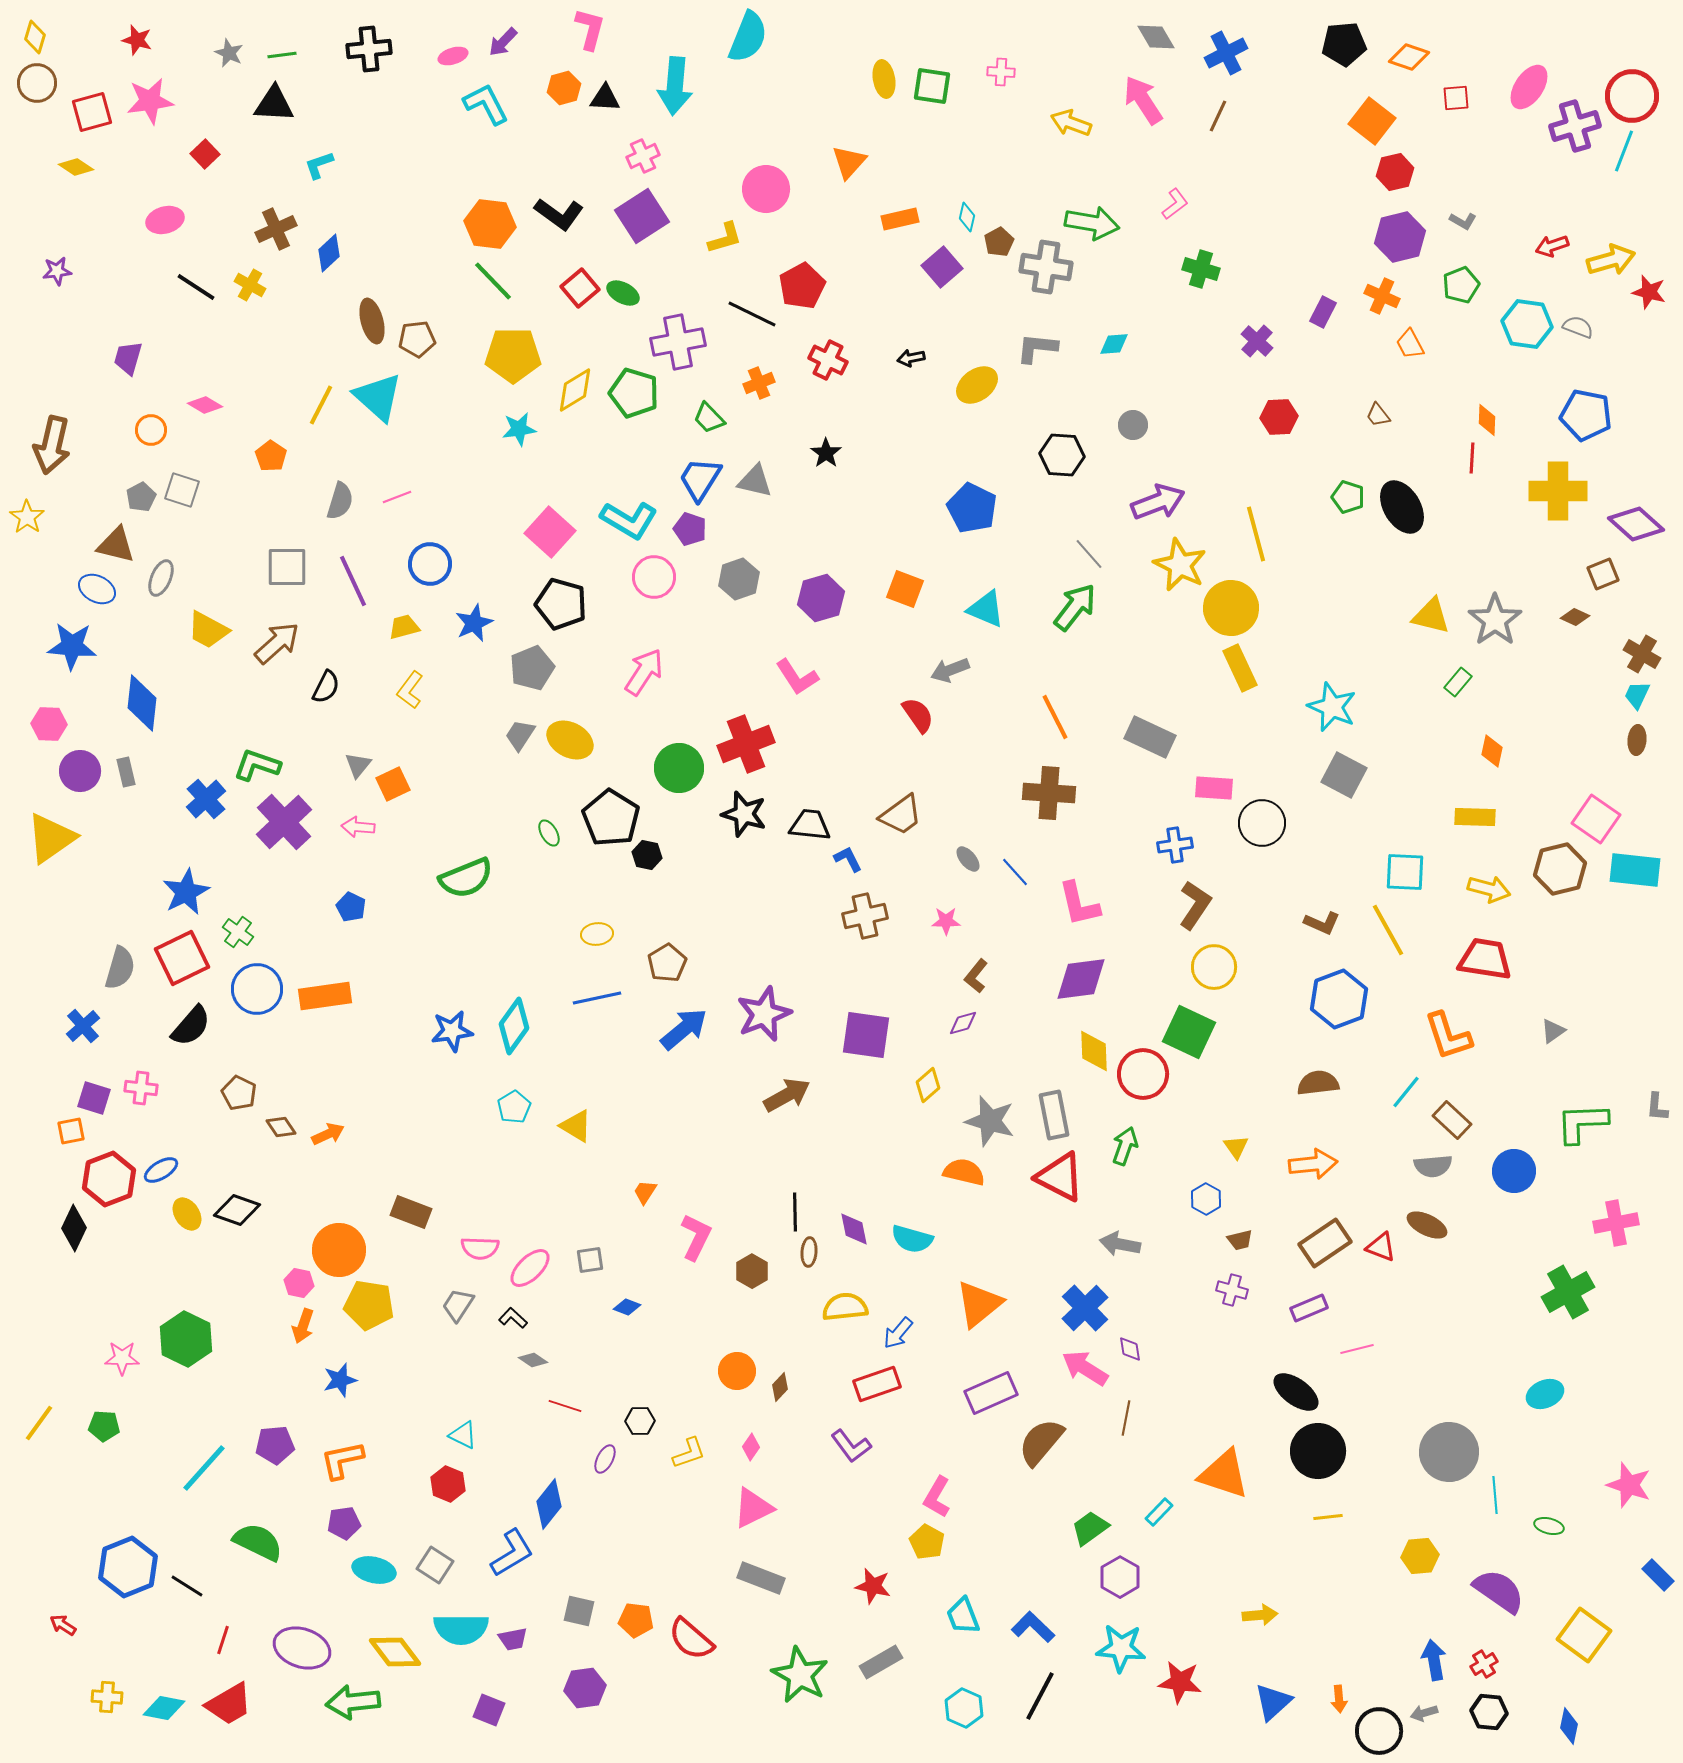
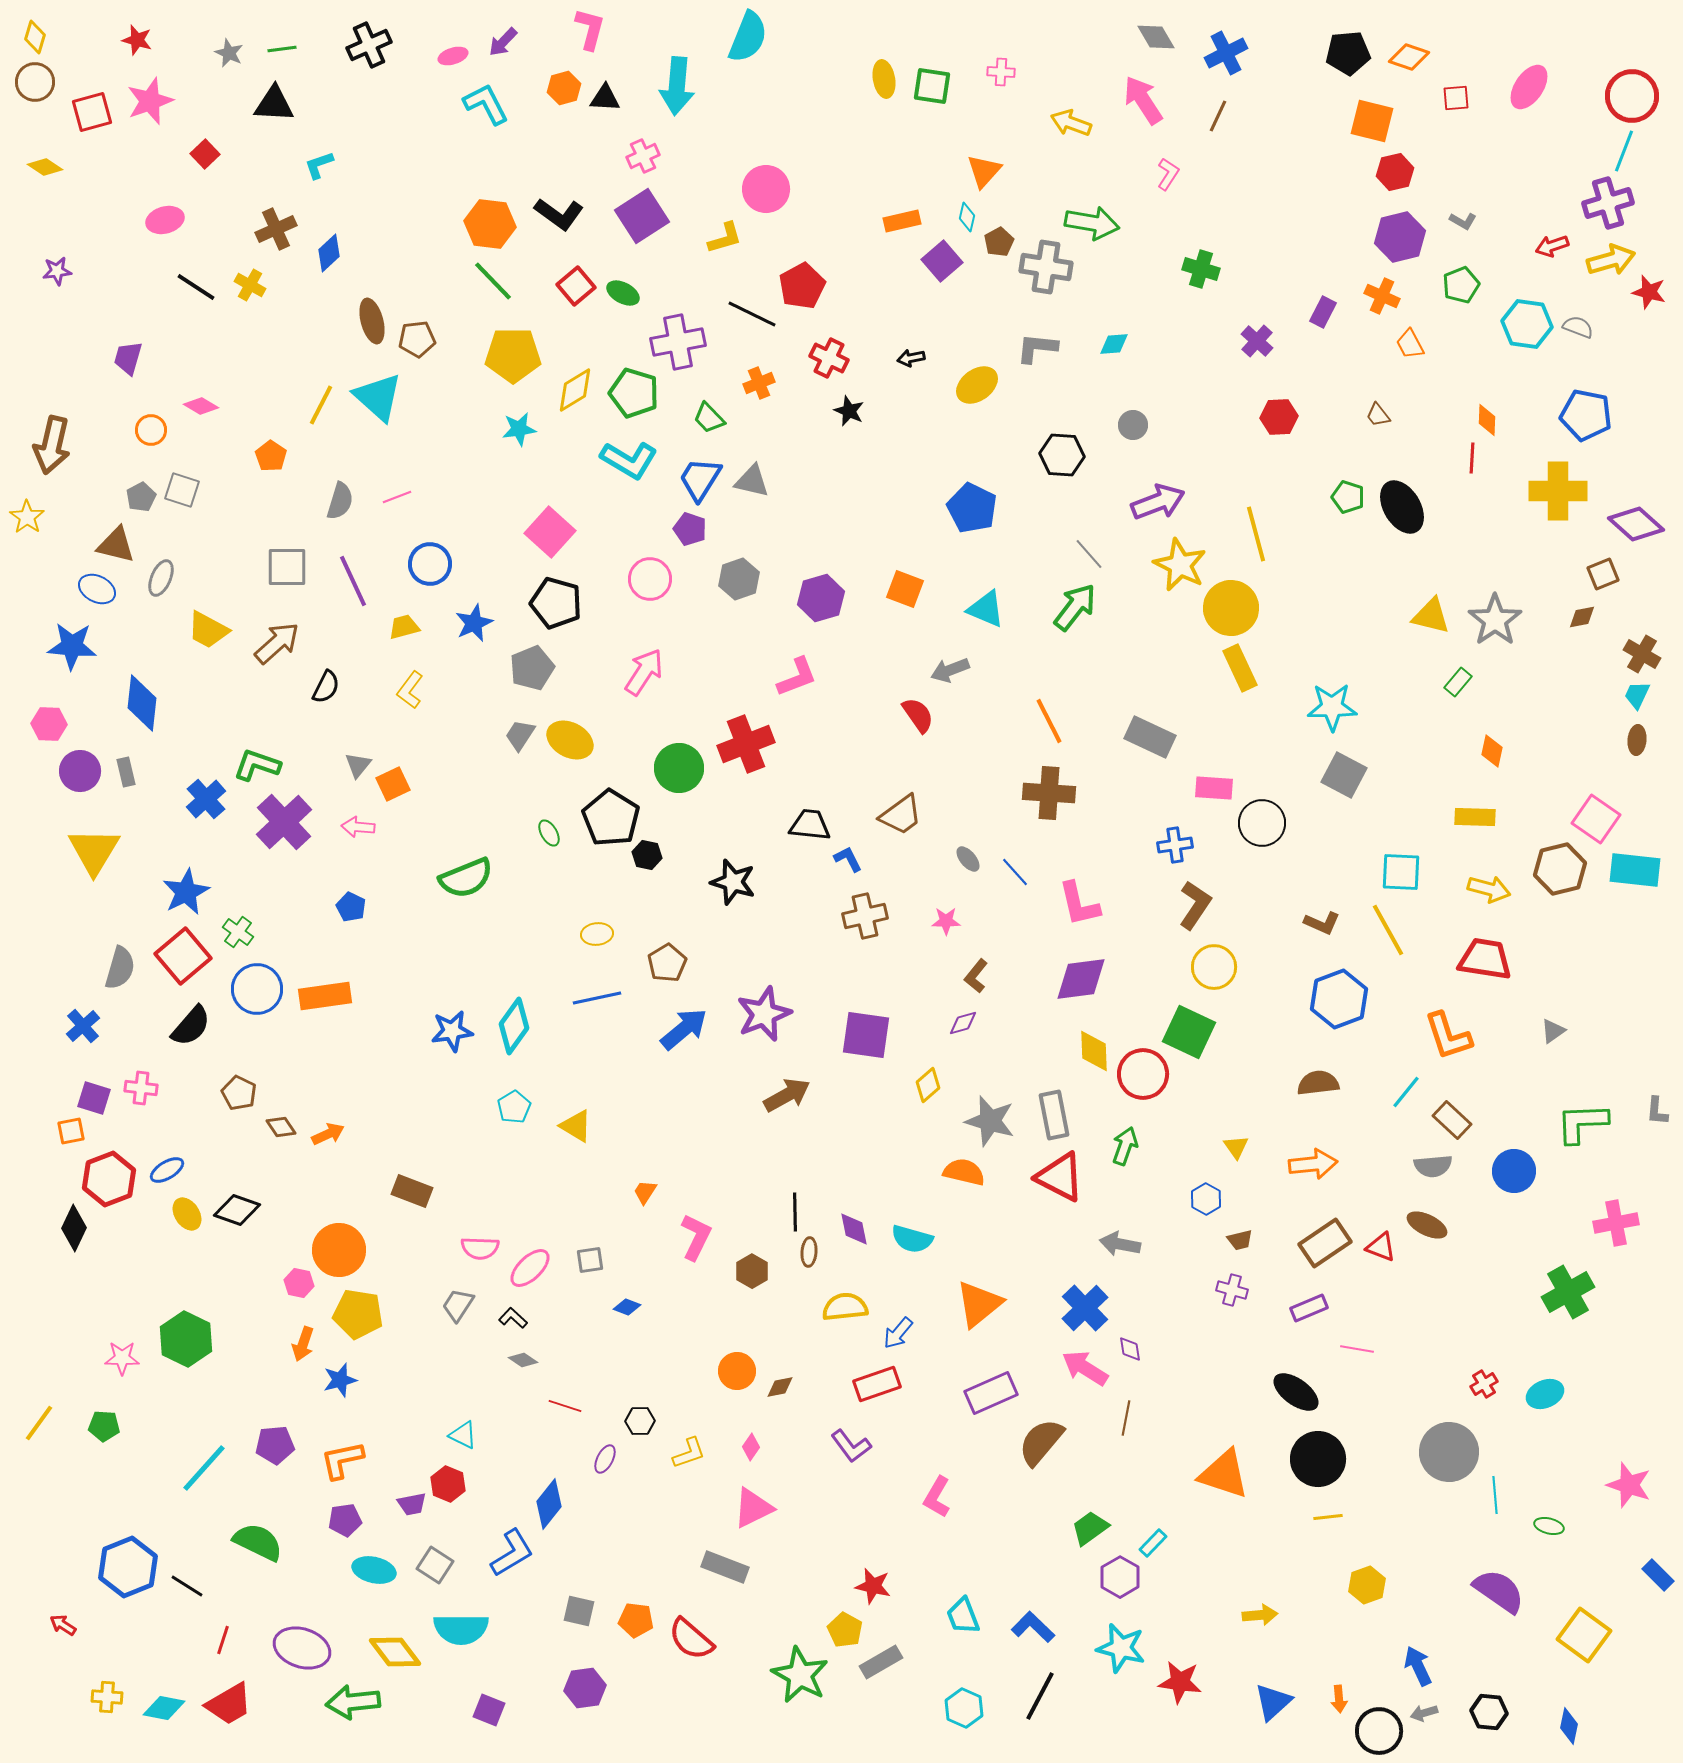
black pentagon at (1344, 44): moved 4 px right, 9 px down
black cross at (369, 49): moved 4 px up; rotated 18 degrees counterclockwise
green line at (282, 55): moved 6 px up
brown circle at (37, 83): moved 2 px left, 1 px up
cyan arrow at (675, 86): moved 2 px right
pink star at (150, 101): rotated 12 degrees counterclockwise
orange square at (1372, 121): rotated 24 degrees counterclockwise
purple cross at (1575, 126): moved 33 px right, 77 px down
orange triangle at (849, 162): moved 135 px right, 9 px down
yellow diamond at (76, 167): moved 31 px left
pink L-shape at (1175, 204): moved 7 px left, 30 px up; rotated 20 degrees counterclockwise
orange rectangle at (900, 219): moved 2 px right, 2 px down
purple square at (942, 267): moved 6 px up
red square at (580, 288): moved 4 px left, 2 px up
red cross at (828, 360): moved 1 px right, 2 px up
pink diamond at (205, 405): moved 4 px left, 1 px down
black star at (826, 453): moved 23 px right, 42 px up; rotated 12 degrees counterclockwise
gray triangle at (755, 481): moved 3 px left
cyan L-shape at (629, 520): moved 60 px up
pink circle at (654, 577): moved 4 px left, 2 px down
black pentagon at (561, 604): moved 5 px left, 1 px up
brown diamond at (1575, 617): moved 7 px right; rotated 36 degrees counterclockwise
pink L-shape at (797, 677): rotated 78 degrees counterclockwise
cyan star at (1332, 707): rotated 24 degrees counterclockwise
orange line at (1055, 717): moved 6 px left, 4 px down
black star at (744, 814): moved 11 px left, 68 px down
yellow triangle at (51, 838): moved 43 px right, 13 px down; rotated 24 degrees counterclockwise
cyan square at (1405, 872): moved 4 px left
red square at (182, 958): moved 1 px right, 2 px up; rotated 14 degrees counterclockwise
gray L-shape at (1657, 1107): moved 4 px down
blue ellipse at (161, 1170): moved 6 px right
brown rectangle at (411, 1212): moved 1 px right, 21 px up
yellow pentagon at (369, 1305): moved 11 px left, 9 px down
orange arrow at (303, 1326): moved 18 px down
pink line at (1357, 1349): rotated 24 degrees clockwise
gray diamond at (533, 1360): moved 10 px left
brown diamond at (780, 1387): rotated 36 degrees clockwise
black circle at (1318, 1451): moved 8 px down
cyan rectangle at (1159, 1512): moved 6 px left, 31 px down
purple pentagon at (344, 1523): moved 1 px right, 3 px up
yellow pentagon at (927, 1542): moved 82 px left, 88 px down
yellow hexagon at (1420, 1556): moved 53 px left, 29 px down; rotated 15 degrees counterclockwise
gray rectangle at (761, 1578): moved 36 px left, 11 px up
purple trapezoid at (513, 1639): moved 101 px left, 135 px up
cyan star at (1121, 1648): rotated 9 degrees clockwise
blue arrow at (1434, 1660): moved 16 px left, 6 px down; rotated 15 degrees counterclockwise
red cross at (1484, 1664): moved 280 px up
